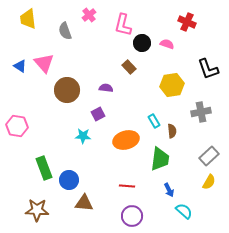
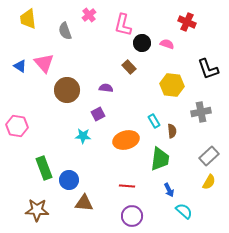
yellow hexagon: rotated 15 degrees clockwise
